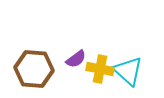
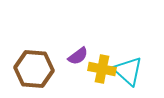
purple semicircle: moved 2 px right, 3 px up
yellow cross: moved 2 px right
